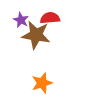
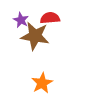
brown star: moved 1 px left, 1 px down
orange star: rotated 10 degrees counterclockwise
